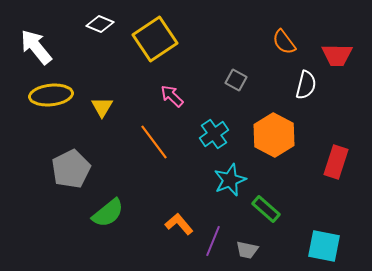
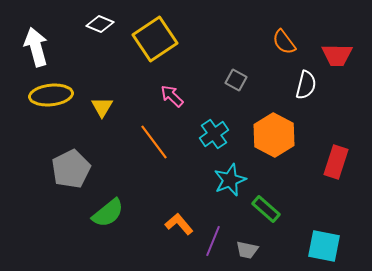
white arrow: rotated 24 degrees clockwise
